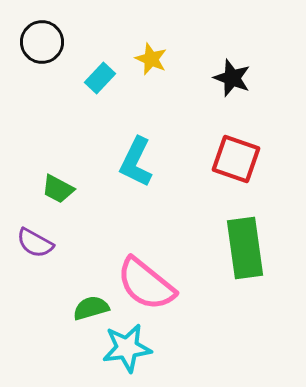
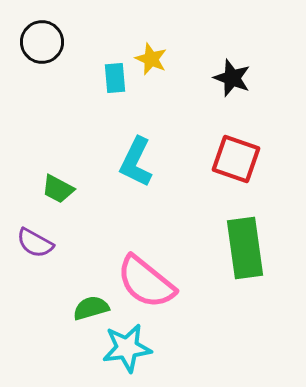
cyan rectangle: moved 15 px right; rotated 48 degrees counterclockwise
pink semicircle: moved 2 px up
